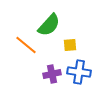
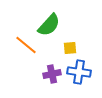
yellow square: moved 3 px down
